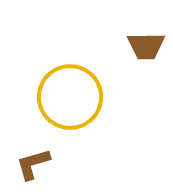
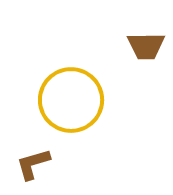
yellow circle: moved 1 px right, 3 px down
